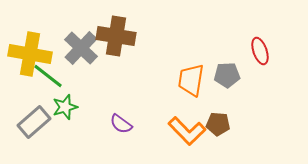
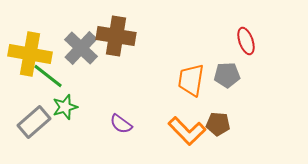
red ellipse: moved 14 px left, 10 px up
